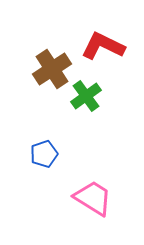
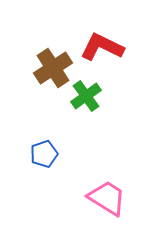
red L-shape: moved 1 px left, 1 px down
brown cross: moved 1 px right, 1 px up
pink trapezoid: moved 14 px right
